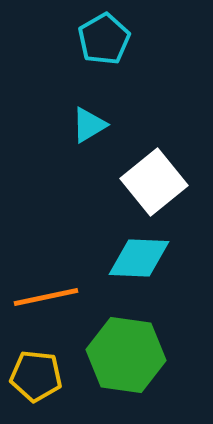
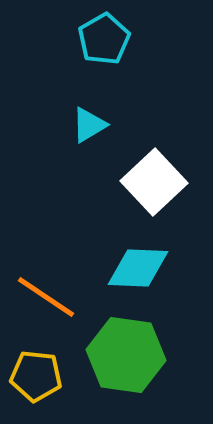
white square: rotated 4 degrees counterclockwise
cyan diamond: moved 1 px left, 10 px down
orange line: rotated 46 degrees clockwise
